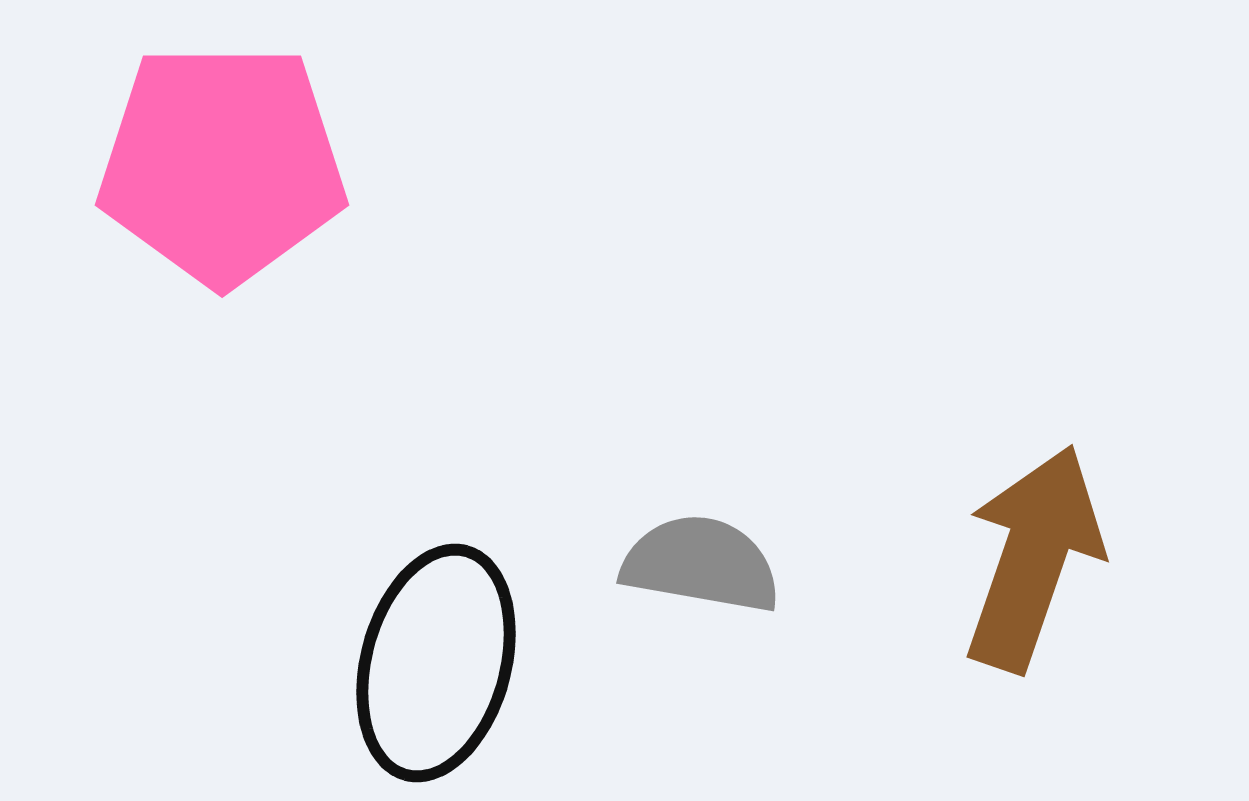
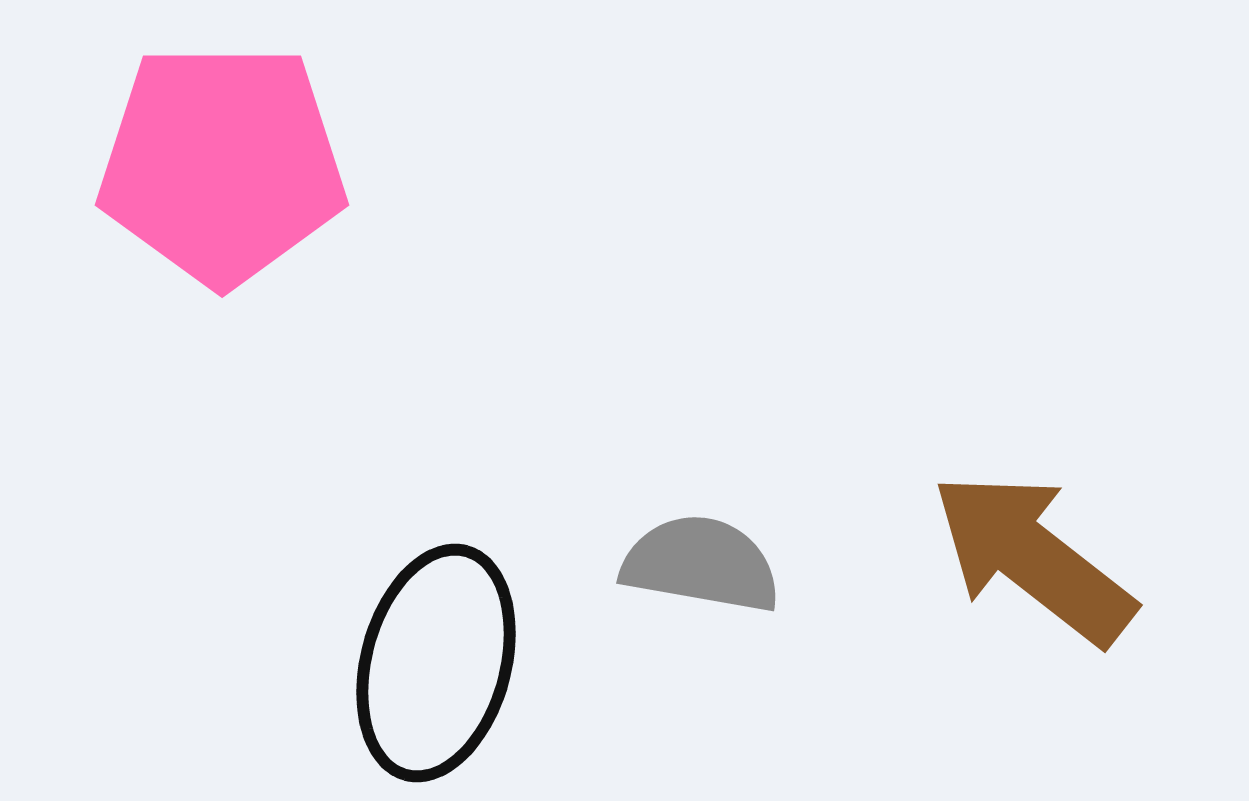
brown arrow: rotated 71 degrees counterclockwise
